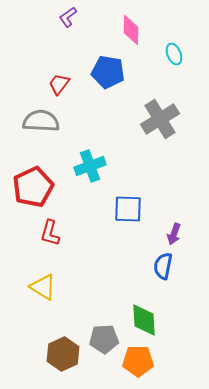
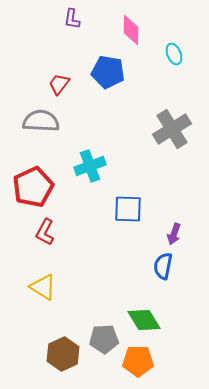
purple L-shape: moved 4 px right, 2 px down; rotated 45 degrees counterclockwise
gray cross: moved 12 px right, 10 px down
red L-shape: moved 5 px left, 1 px up; rotated 12 degrees clockwise
green diamond: rotated 28 degrees counterclockwise
